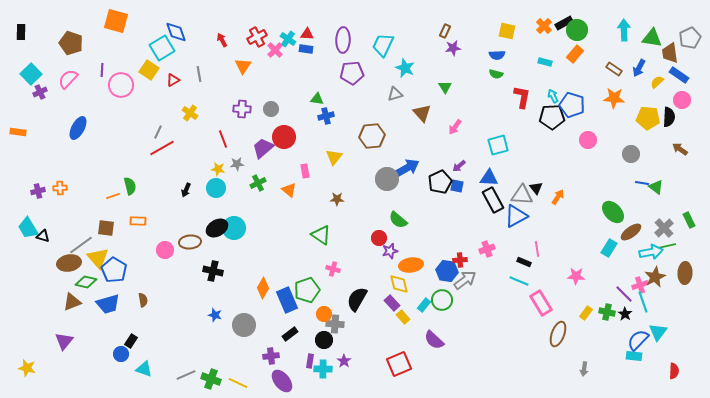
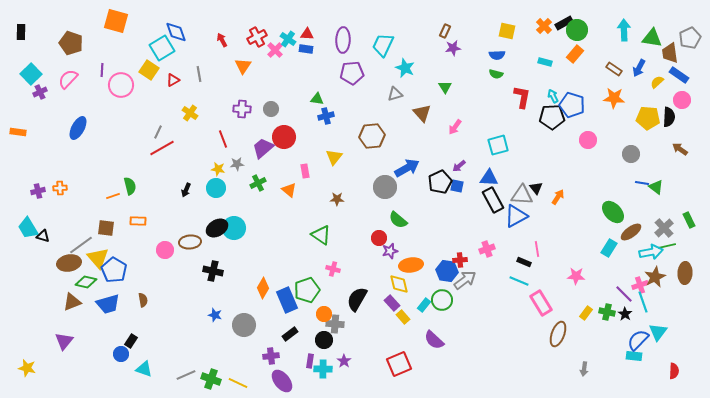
gray circle at (387, 179): moved 2 px left, 8 px down
